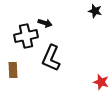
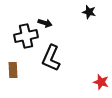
black star: moved 6 px left, 1 px down
